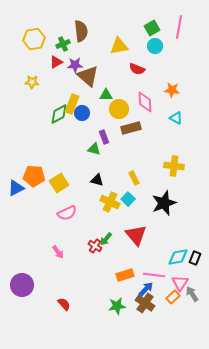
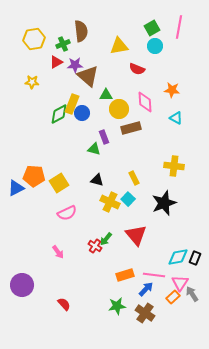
brown cross at (145, 303): moved 10 px down
